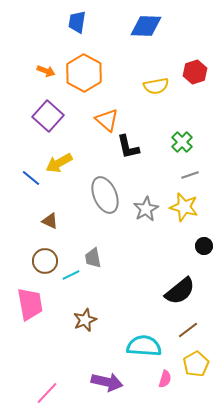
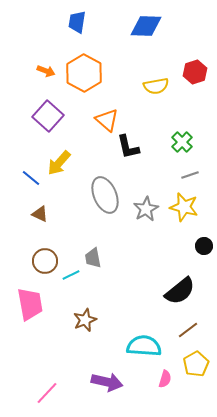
yellow arrow: rotated 20 degrees counterclockwise
brown triangle: moved 10 px left, 7 px up
